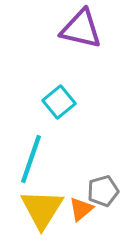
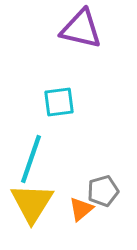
cyan square: rotated 32 degrees clockwise
yellow triangle: moved 10 px left, 6 px up
